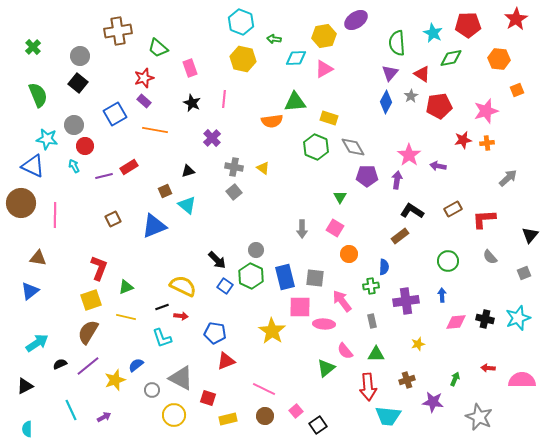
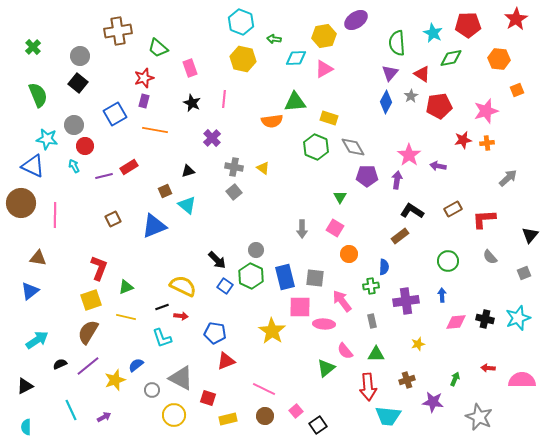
purple rectangle at (144, 101): rotated 64 degrees clockwise
cyan arrow at (37, 343): moved 3 px up
cyan semicircle at (27, 429): moved 1 px left, 2 px up
